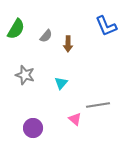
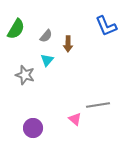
cyan triangle: moved 14 px left, 23 px up
